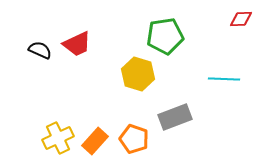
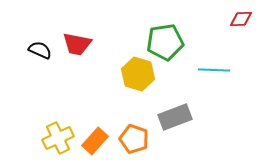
green pentagon: moved 6 px down
red trapezoid: rotated 36 degrees clockwise
cyan line: moved 10 px left, 9 px up
